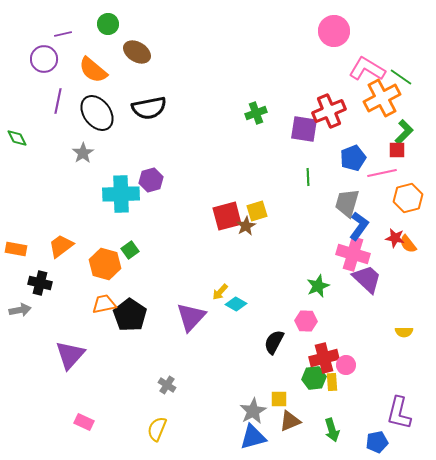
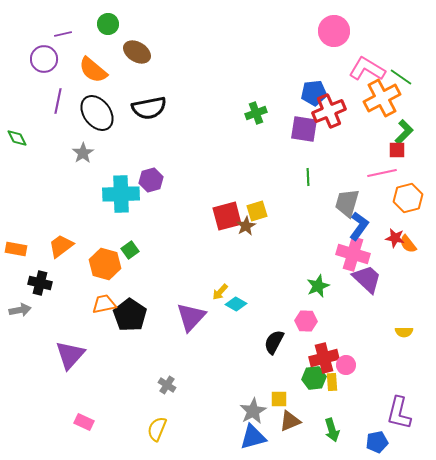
blue pentagon at (353, 158): moved 39 px left, 65 px up; rotated 15 degrees clockwise
